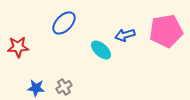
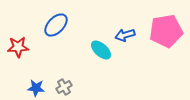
blue ellipse: moved 8 px left, 2 px down
